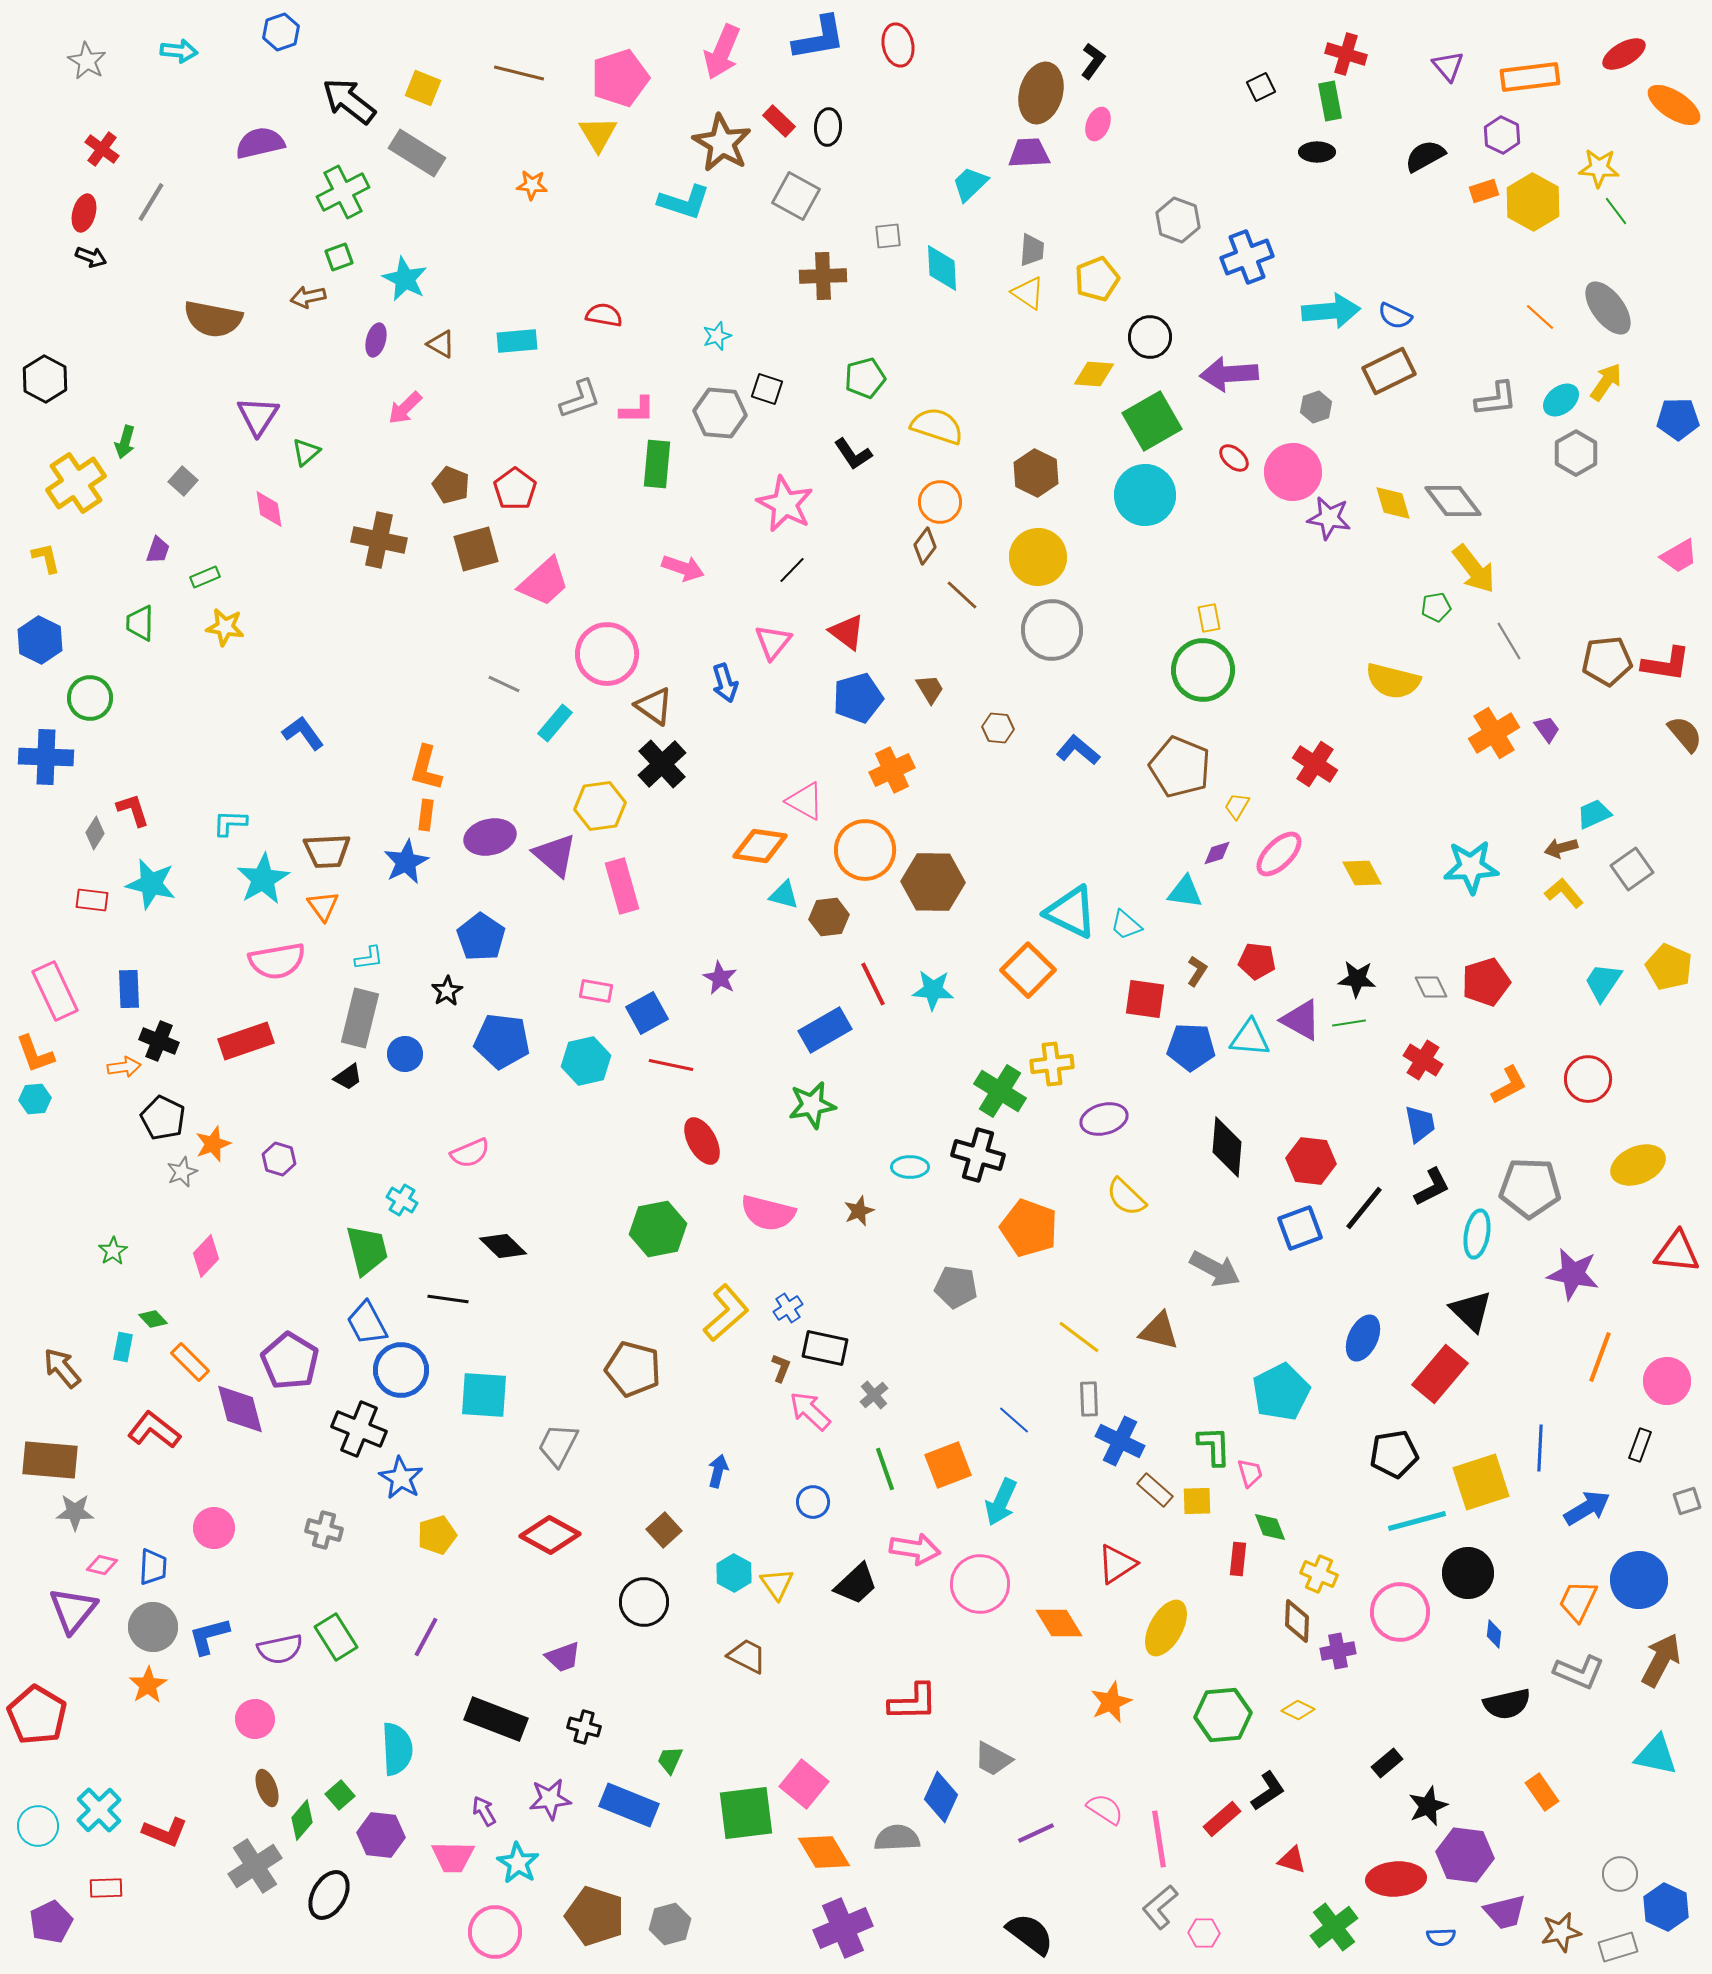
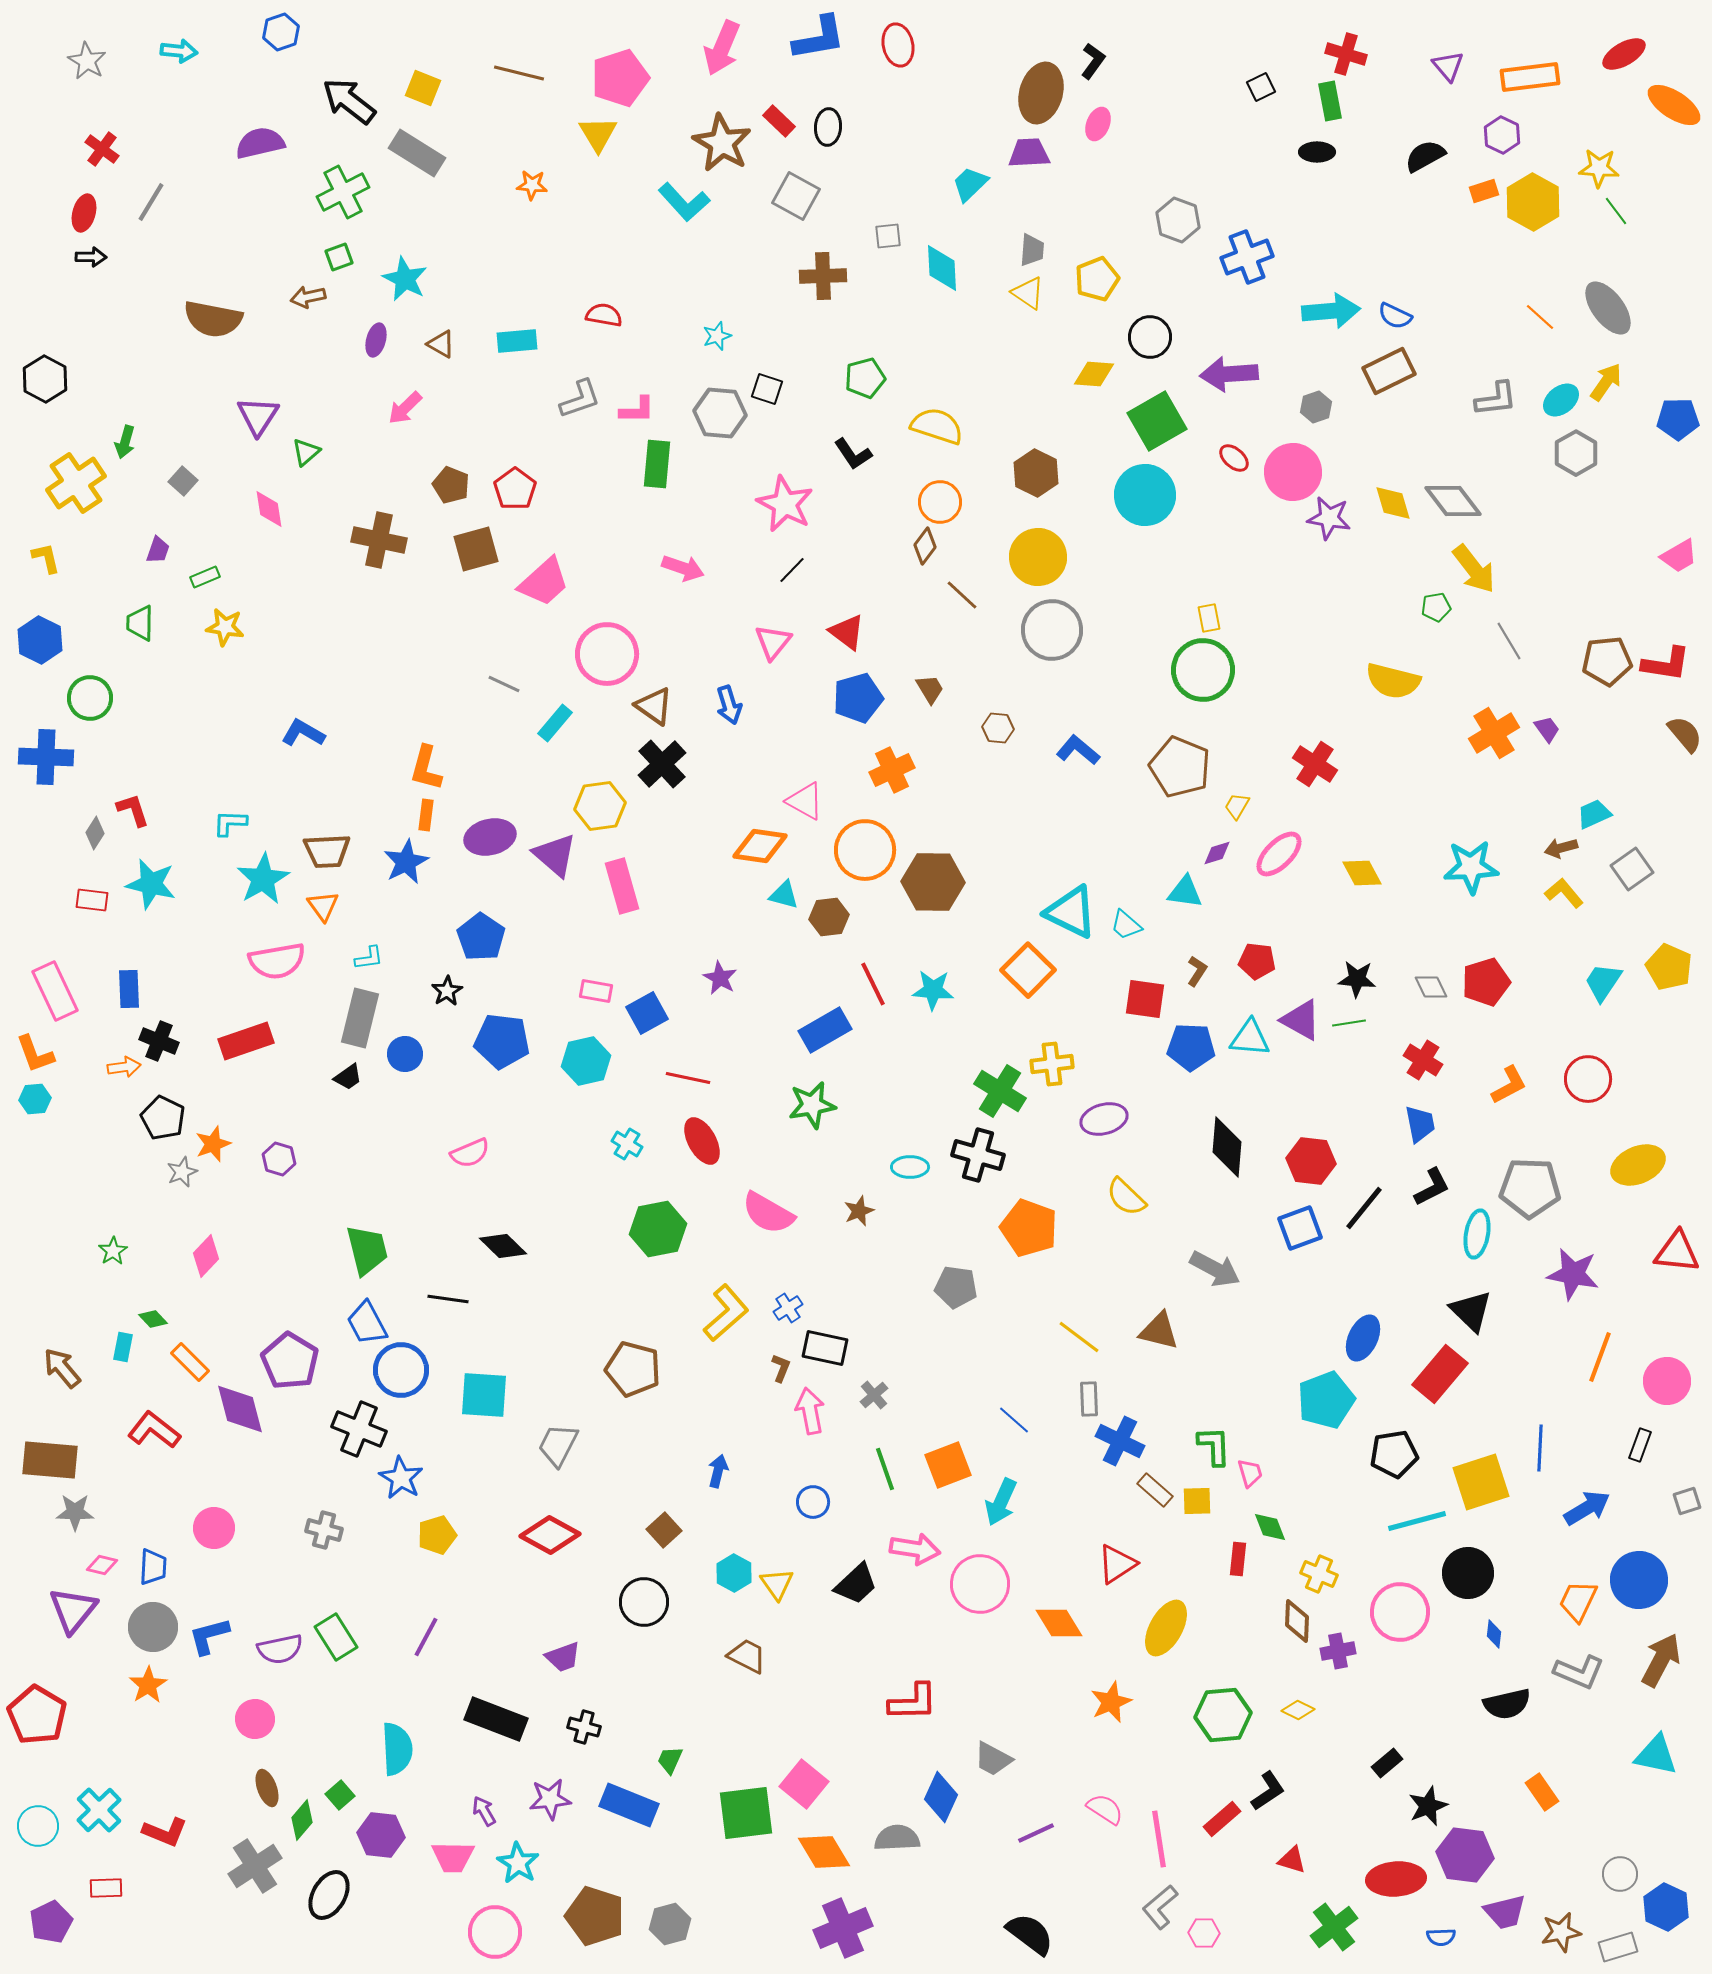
pink arrow at (722, 52): moved 4 px up
cyan L-shape at (684, 202): rotated 30 degrees clockwise
black arrow at (91, 257): rotated 20 degrees counterclockwise
green square at (1152, 421): moved 5 px right
blue arrow at (725, 683): moved 4 px right, 22 px down
blue L-shape at (303, 733): rotated 24 degrees counterclockwise
red line at (671, 1065): moved 17 px right, 13 px down
cyan cross at (402, 1200): moved 225 px right, 56 px up
pink semicircle at (768, 1213): rotated 16 degrees clockwise
cyan pentagon at (1281, 1392): moved 45 px right, 8 px down; rotated 6 degrees clockwise
pink arrow at (810, 1411): rotated 36 degrees clockwise
